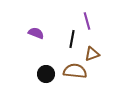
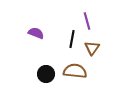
brown triangle: moved 6 px up; rotated 35 degrees counterclockwise
